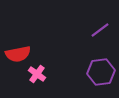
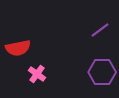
red semicircle: moved 6 px up
purple hexagon: moved 1 px right; rotated 8 degrees clockwise
